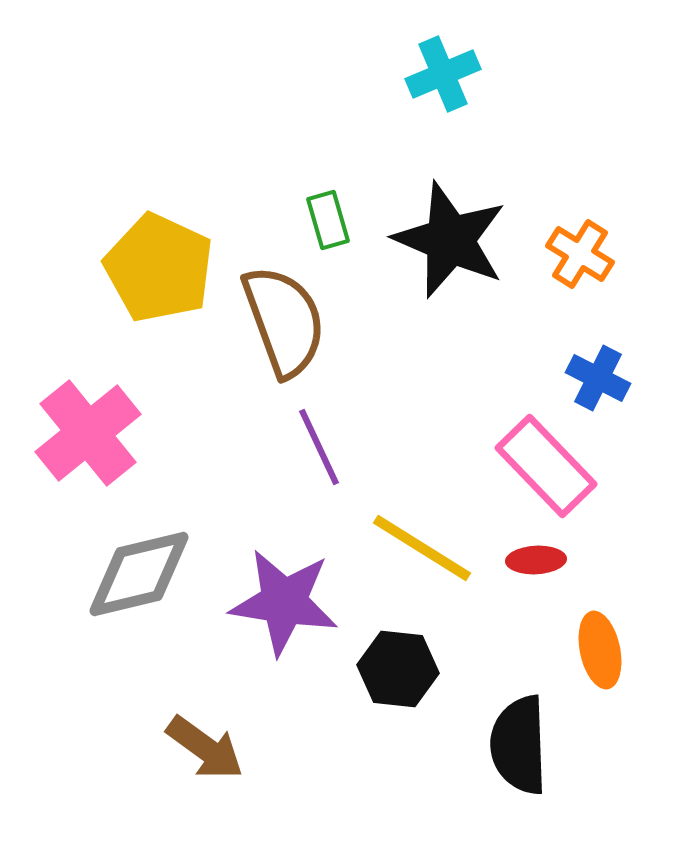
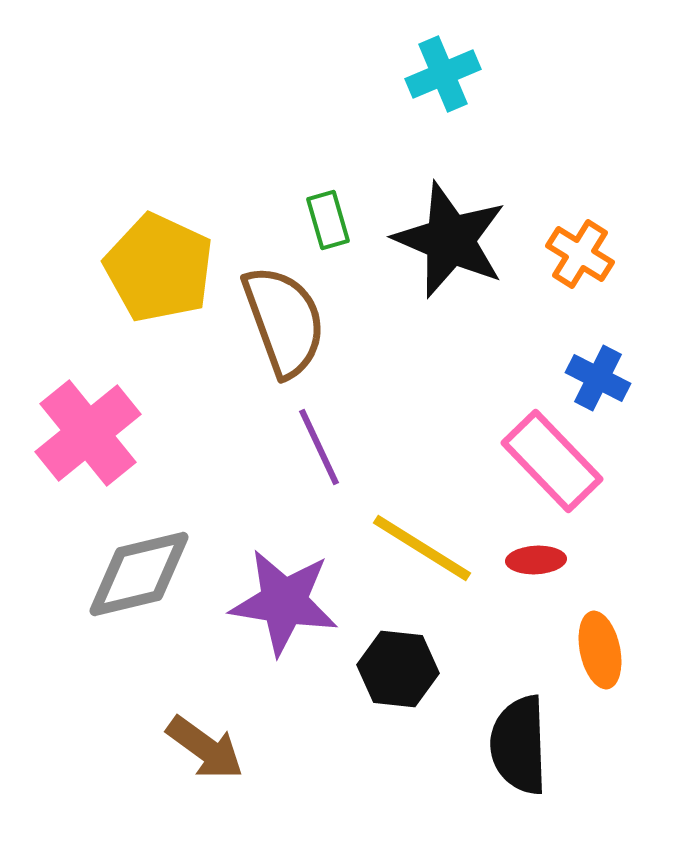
pink rectangle: moved 6 px right, 5 px up
